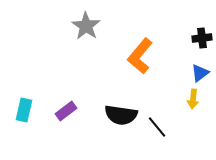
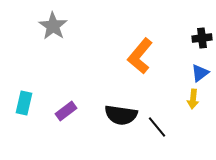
gray star: moved 33 px left
cyan rectangle: moved 7 px up
